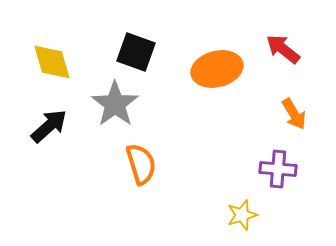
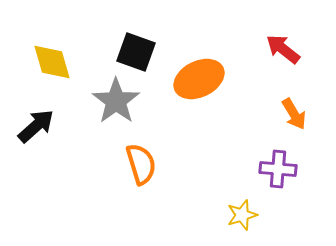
orange ellipse: moved 18 px left, 10 px down; rotated 12 degrees counterclockwise
gray star: moved 1 px right, 3 px up
black arrow: moved 13 px left
